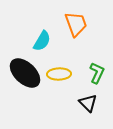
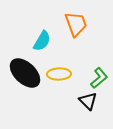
green L-shape: moved 2 px right, 5 px down; rotated 25 degrees clockwise
black triangle: moved 2 px up
